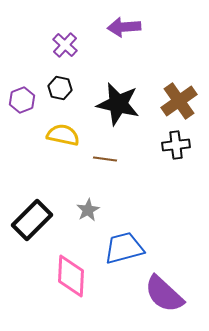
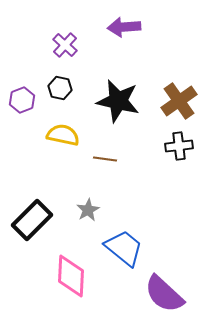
black star: moved 3 px up
black cross: moved 3 px right, 1 px down
blue trapezoid: rotated 54 degrees clockwise
